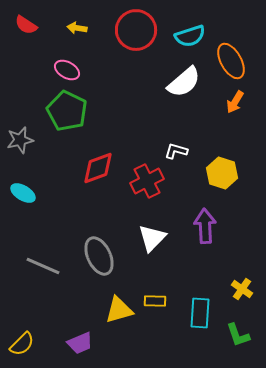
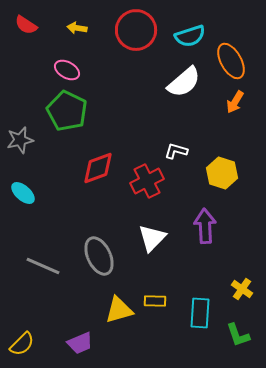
cyan ellipse: rotated 10 degrees clockwise
